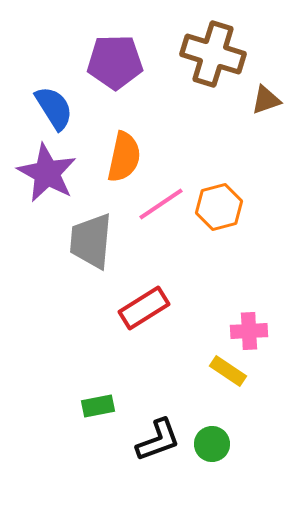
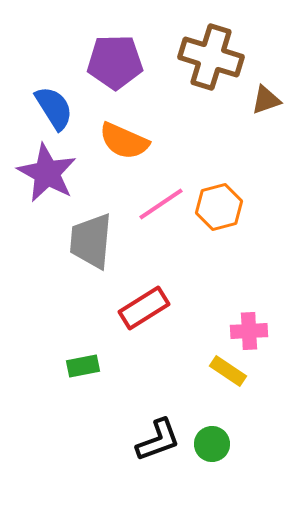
brown cross: moved 2 px left, 3 px down
orange semicircle: moved 16 px up; rotated 102 degrees clockwise
green rectangle: moved 15 px left, 40 px up
